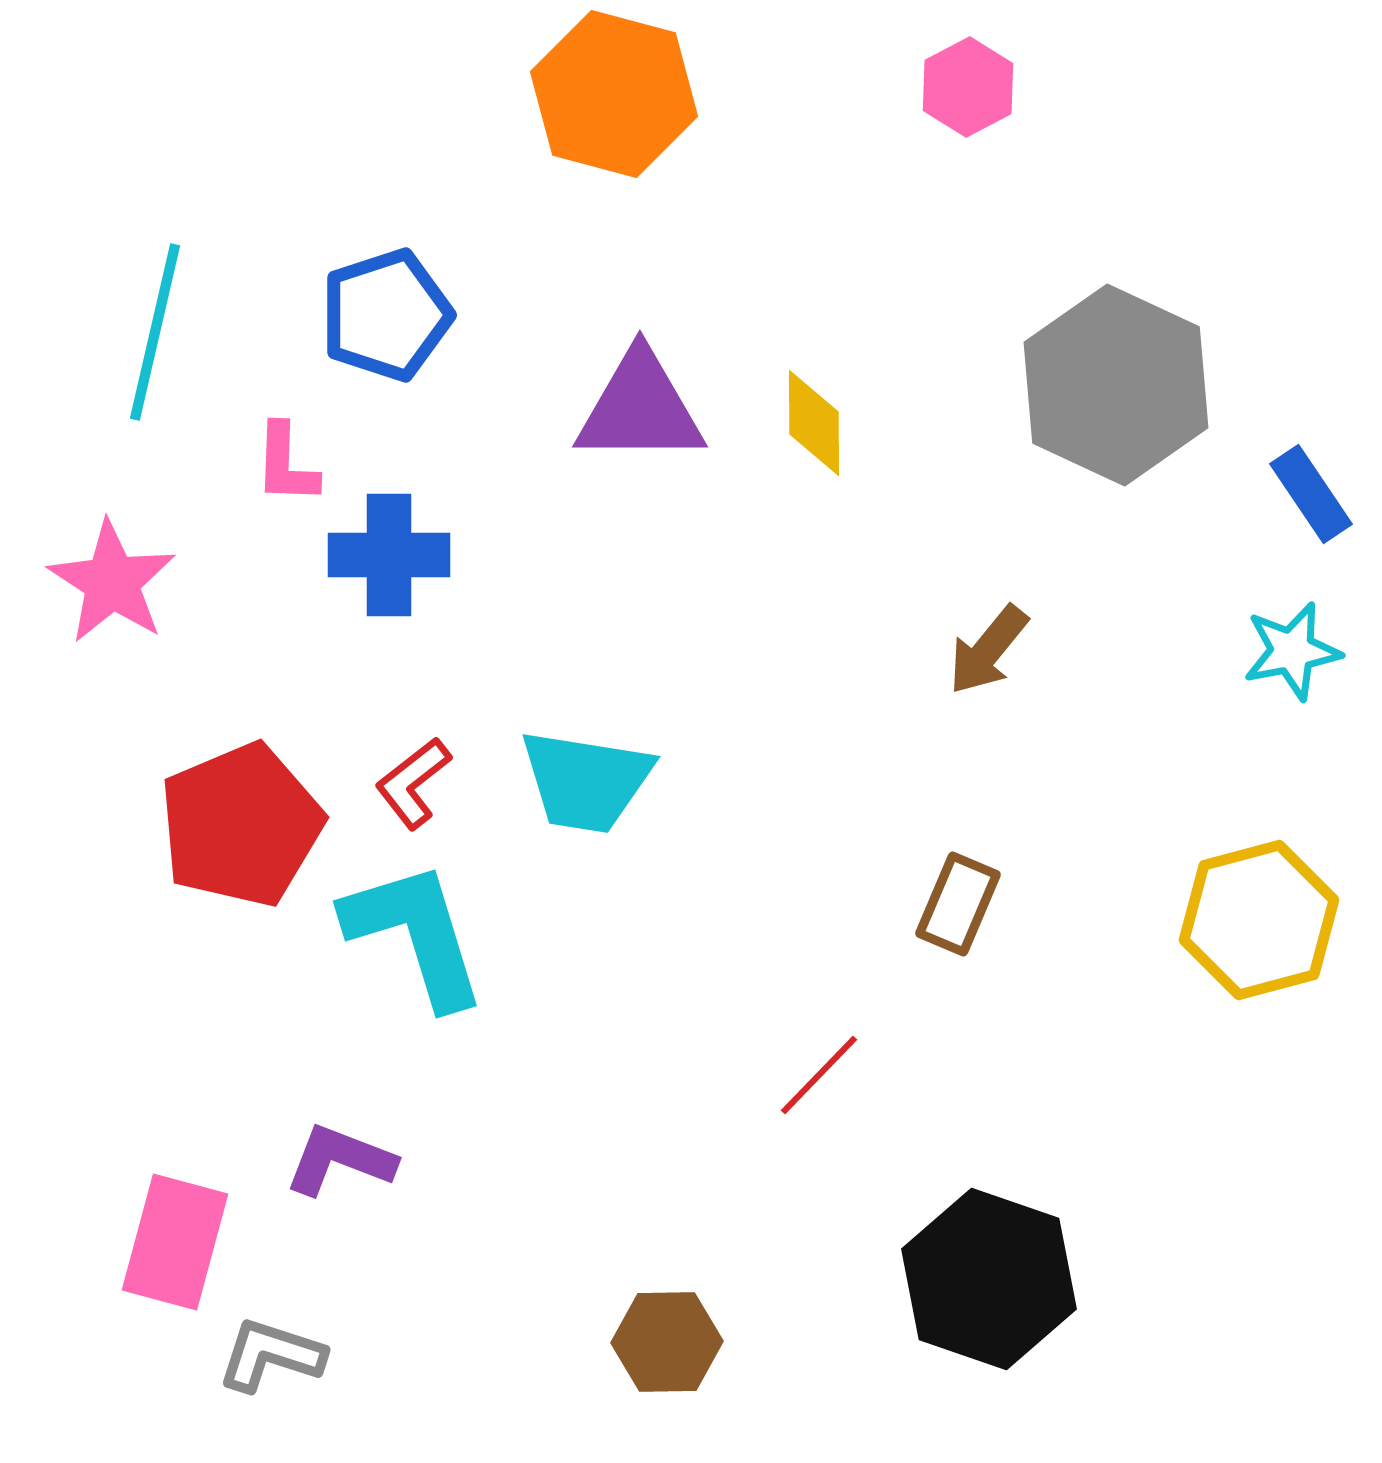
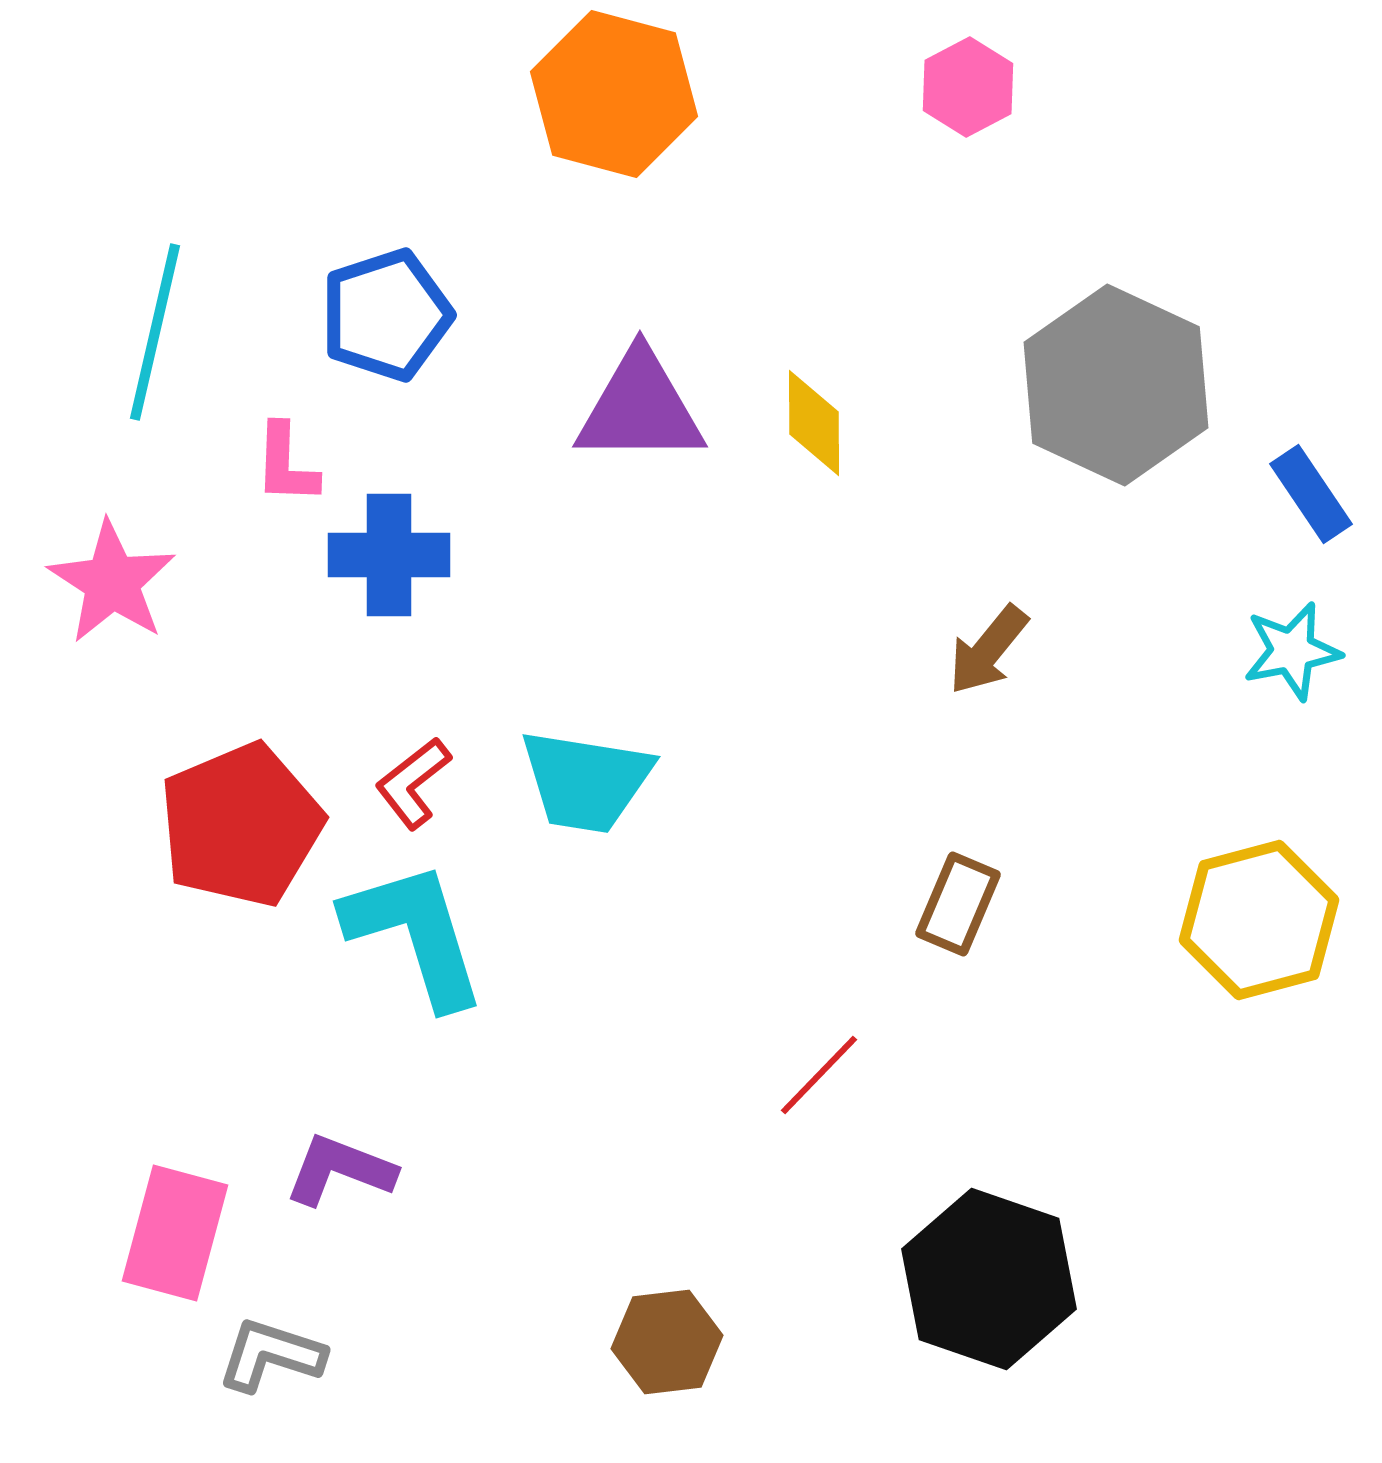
purple L-shape: moved 10 px down
pink rectangle: moved 9 px up
brown hexagon: rotated 6 degrees counterclockwise
